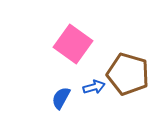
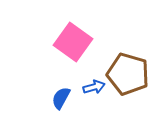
pink square: moved 2 px up
